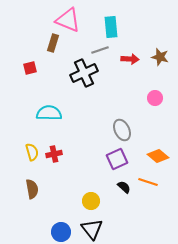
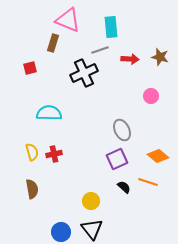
pink circle: moved 4 px left, 2 px up
